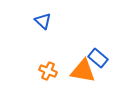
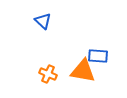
blue rectangle: moved 2 px up; rotated 36 degrees counterclockwise
orange cross: moved 3 px down
